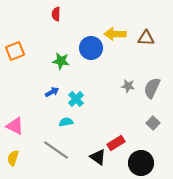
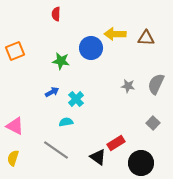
gray semicircle: moved 4 px right, 4 px up
